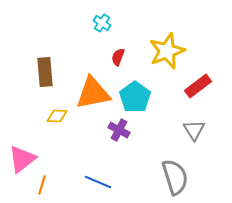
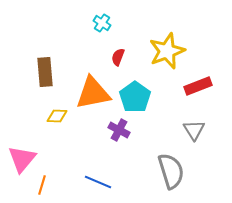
red rectangle: rotated 16 degrees clockwise
pink triangle: rotated 12 degrees counterclockwise
gray semicircle: moved 4 px left, 6 px up
